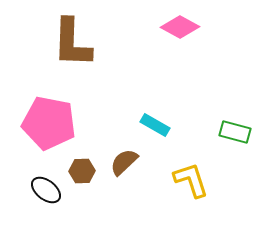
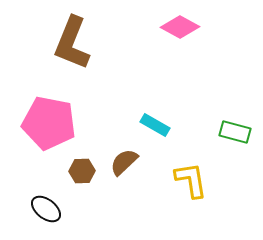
brown L-shape: rotated 20 degrees clockwise
yellow L-shape: rotated 9 degrees clockwise
black ellipse: moved 19 px down
